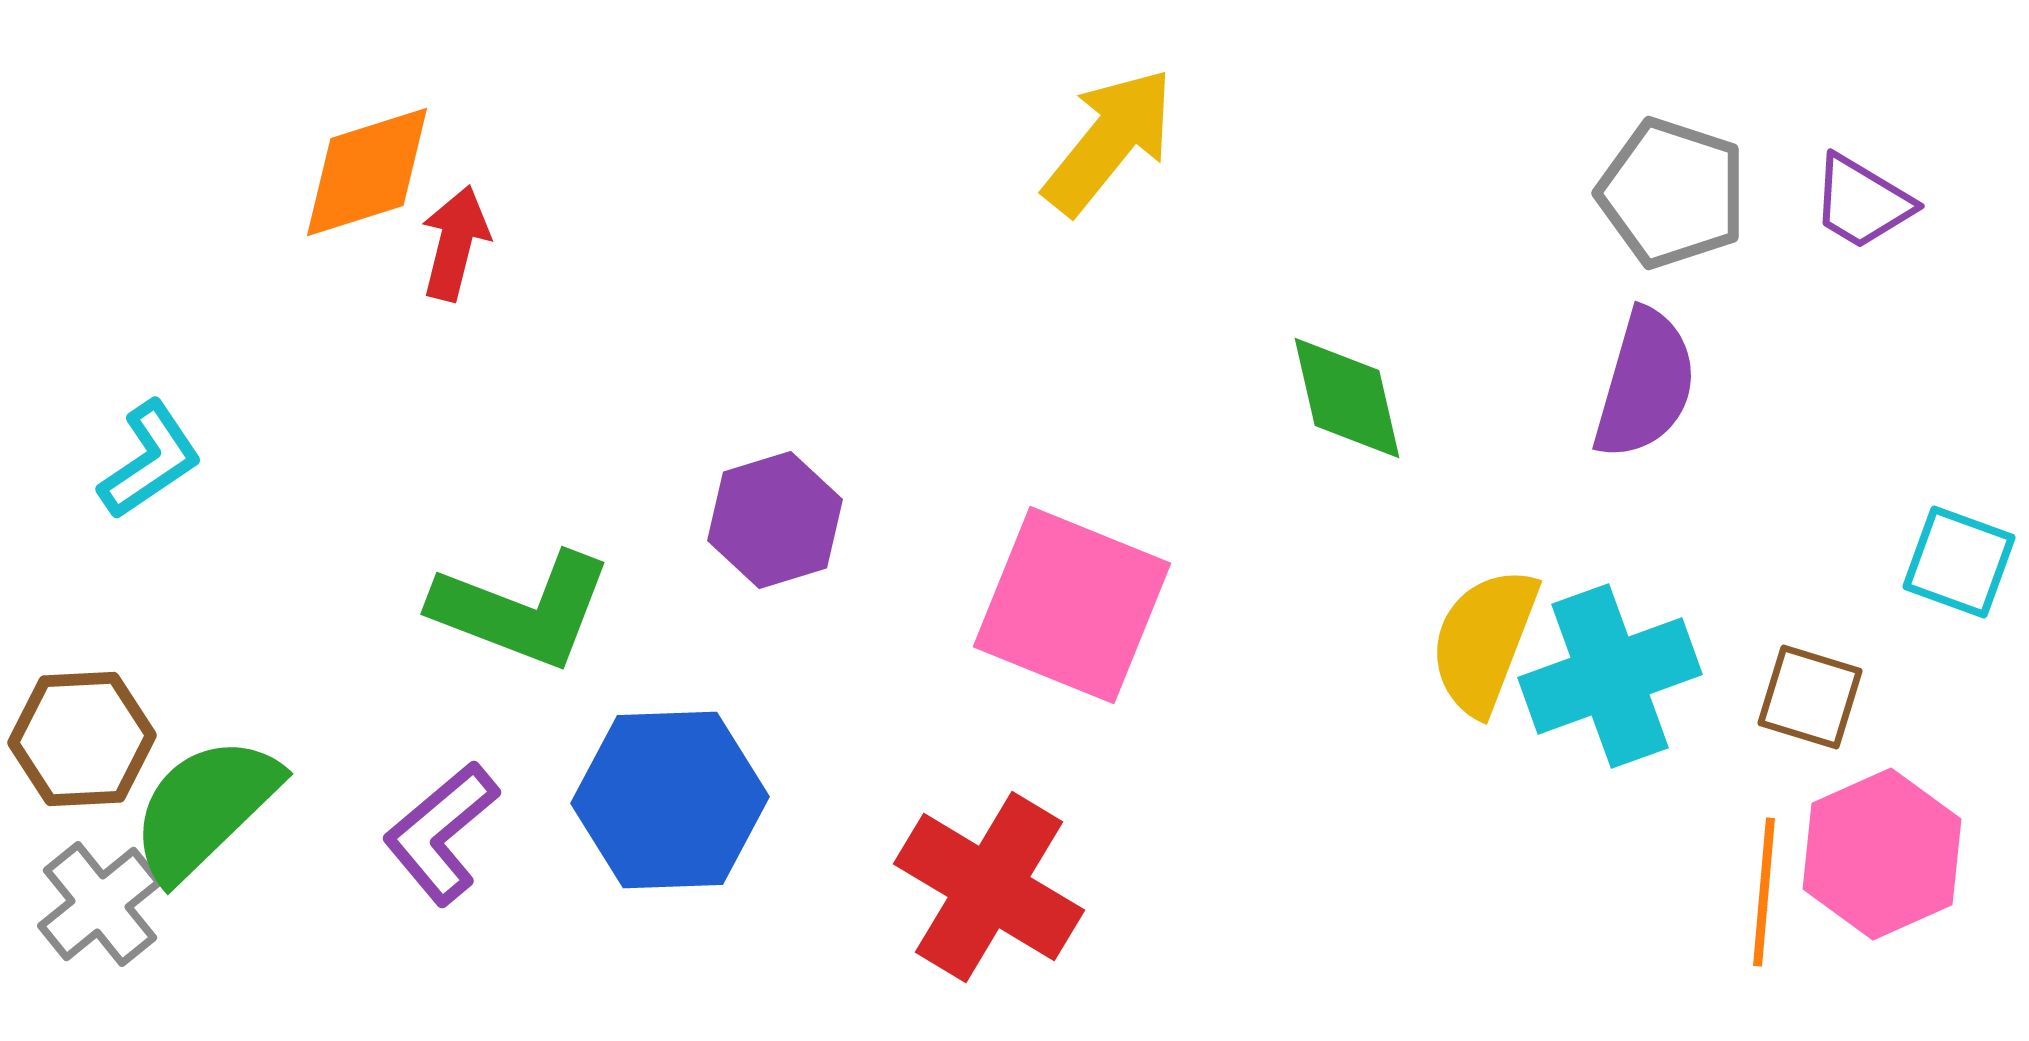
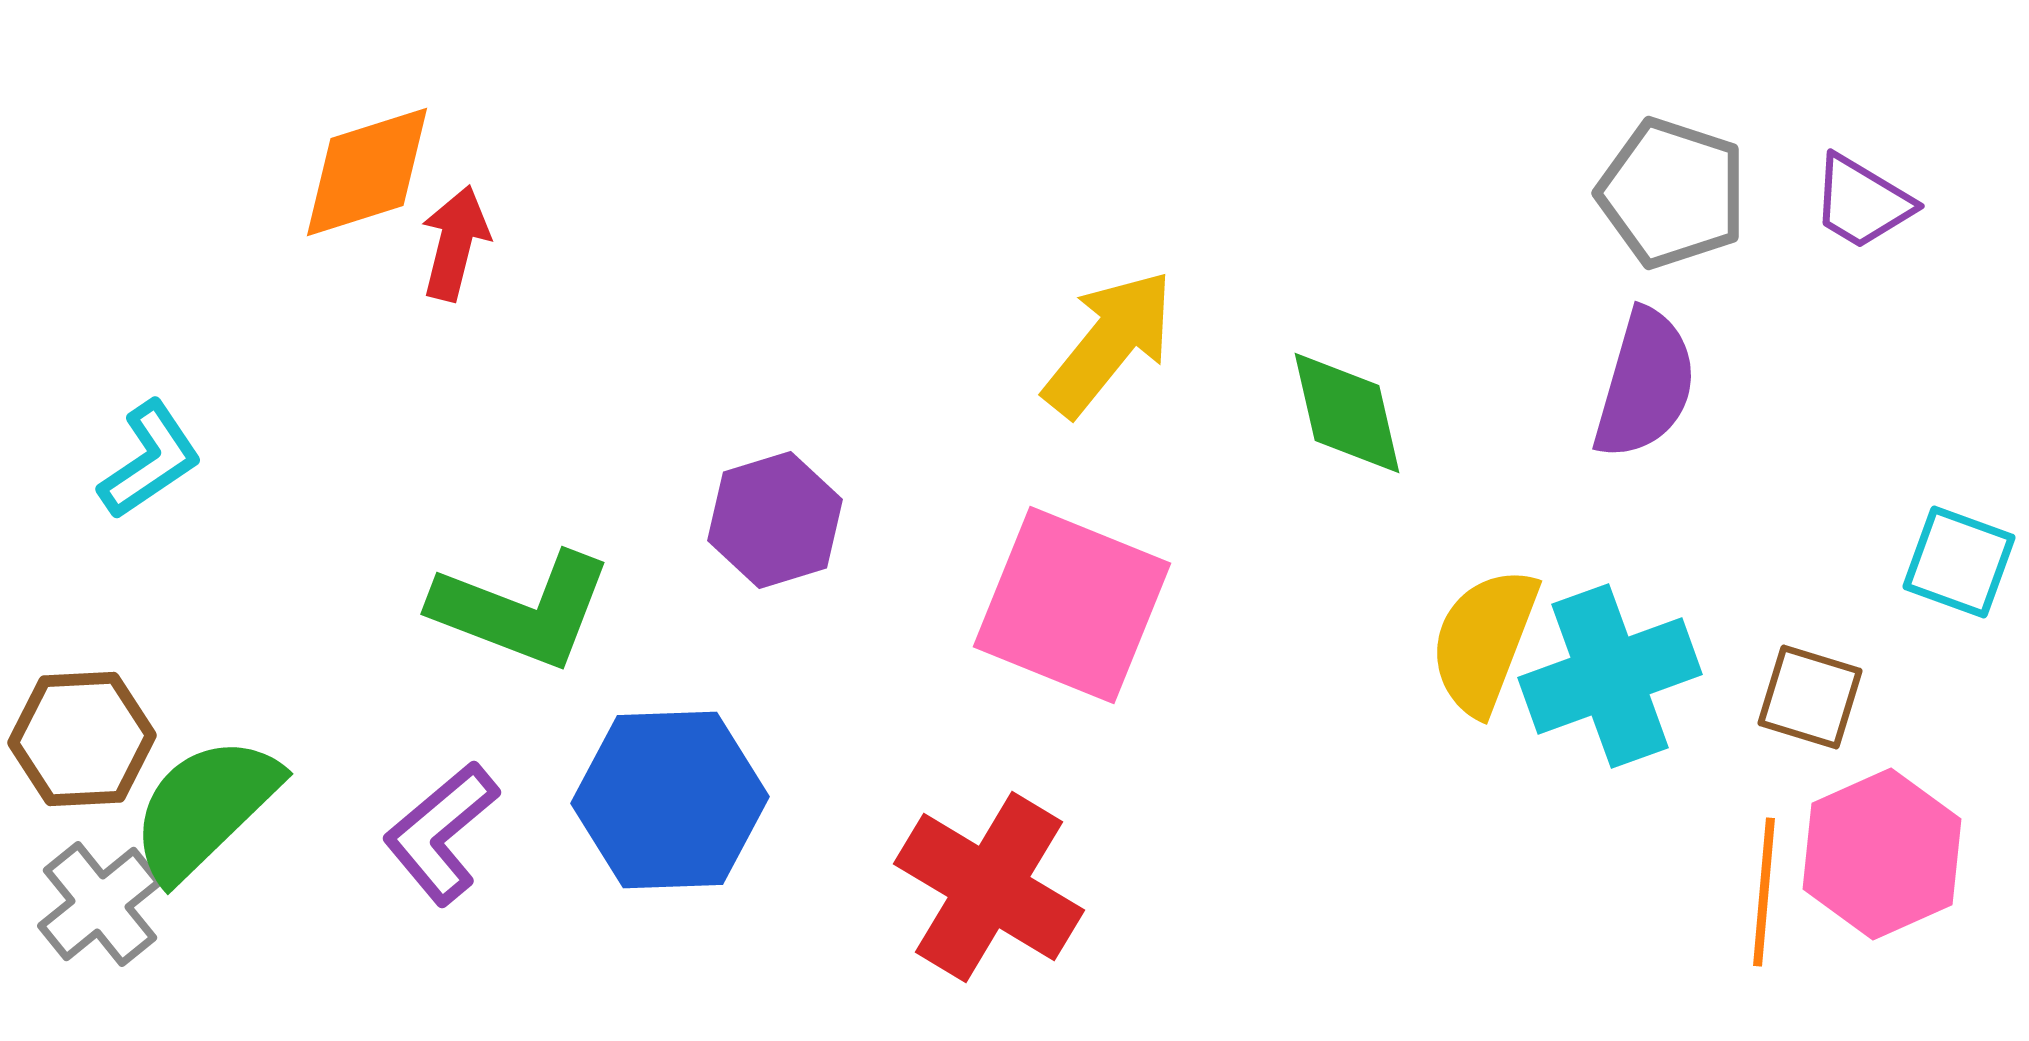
yellow arrow: moved 202 px down
green diamond: moved 15 px down
